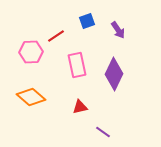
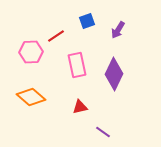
purple arrow: rotated 66 degrees clockwise
